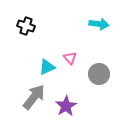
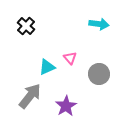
black cross: rotated 24 degrees clockwise
gray arrow: moved 4 px left, 1 px up
